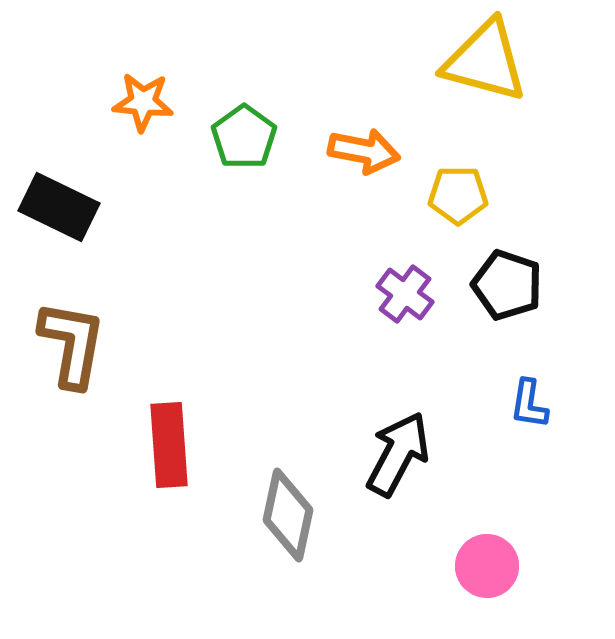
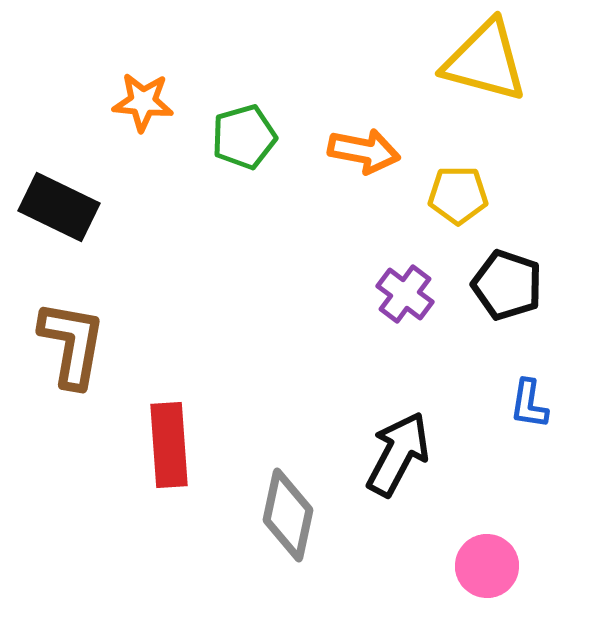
green pentagon: rotated 20 degrees clockwise
